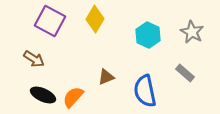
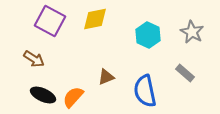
yellow diamond: rotated 48 degrees clockwise
